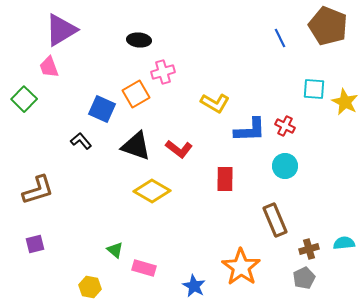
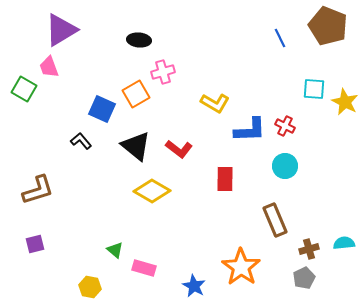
green square: moved 10 px up; rotated 15 degrees counterclockwise
black triangle: rotated 20 degrees clockwise
